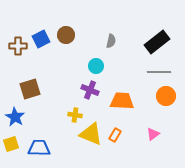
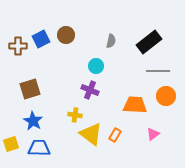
black rectangle: moved 8 px left
gray line: moved 1 px left, 1 px up
orange trapezoid: moved 13 px right, 4 px down
blue star: moved 18 px right, 4 px down
yellow triangle: rotated 15 degrees clockwise
